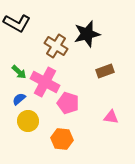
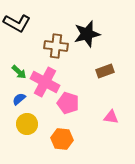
brown cross: rotated 25 degrees counterclockwise
yellow circle: moved 1 px left, 3 px down
